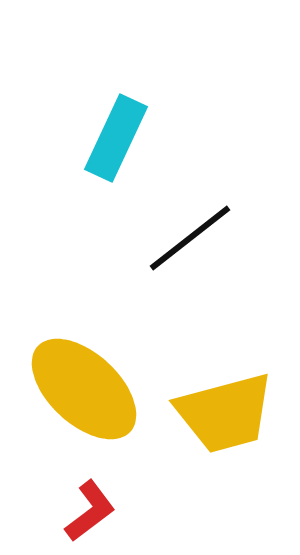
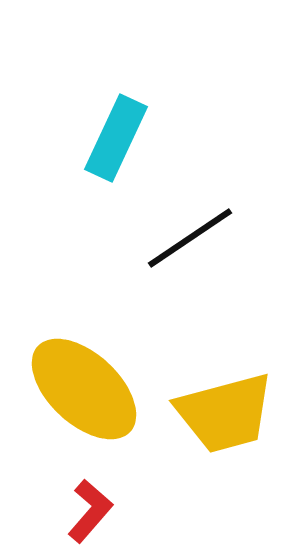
black line: rotated 4 degrees clockwise
red L-shape: rotated 12 degrees counterclockwise
